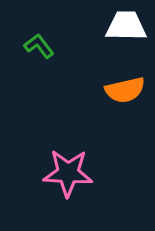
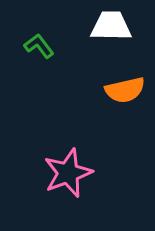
white trapezoid: moved 15 px left
pink star: rotated 24 degrees counterclockwise
